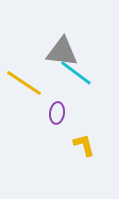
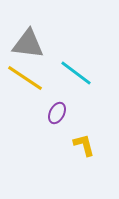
gray triangle: moved 34 px left, 8 px up
yellow line: moved 1 px right, 5 px up
purple ellipse: rotated 20 degrees clockwise
